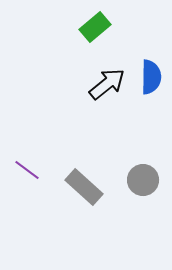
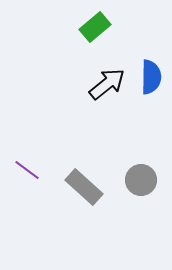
gray circle: moved 2 px left
